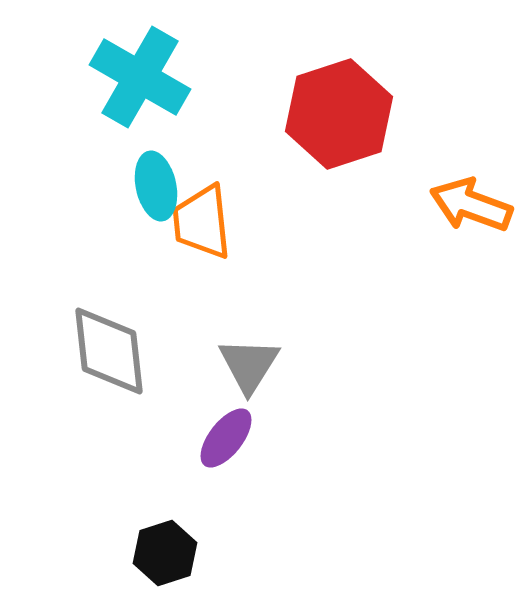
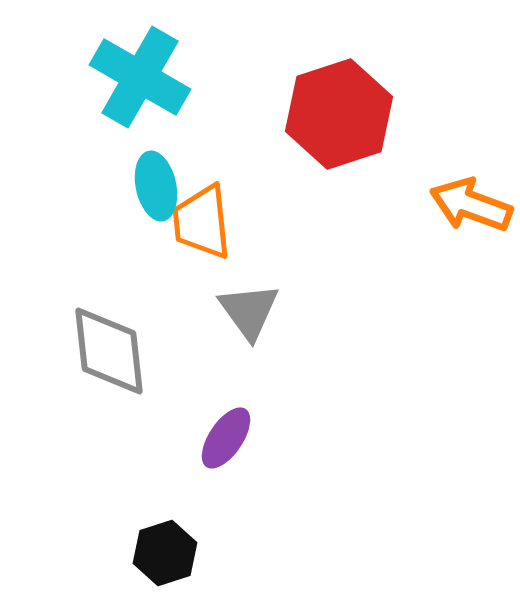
gray triangle: moved 54 px up; rotated 8 degrees counterclockwise
purple ellipse: rotated 4 degrees counterclockwise
